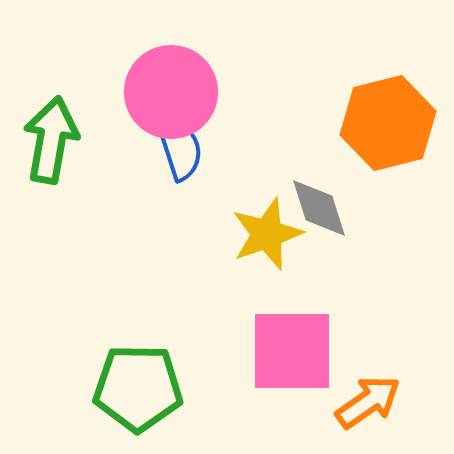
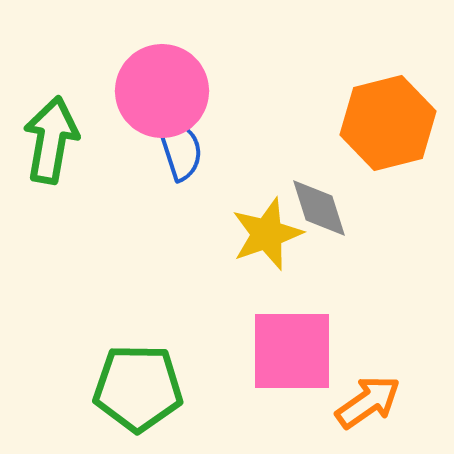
pink circle: moved 9 px left, 1 px up
